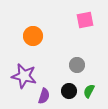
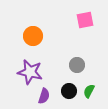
purple star: moved 6 px right, 4 px up
